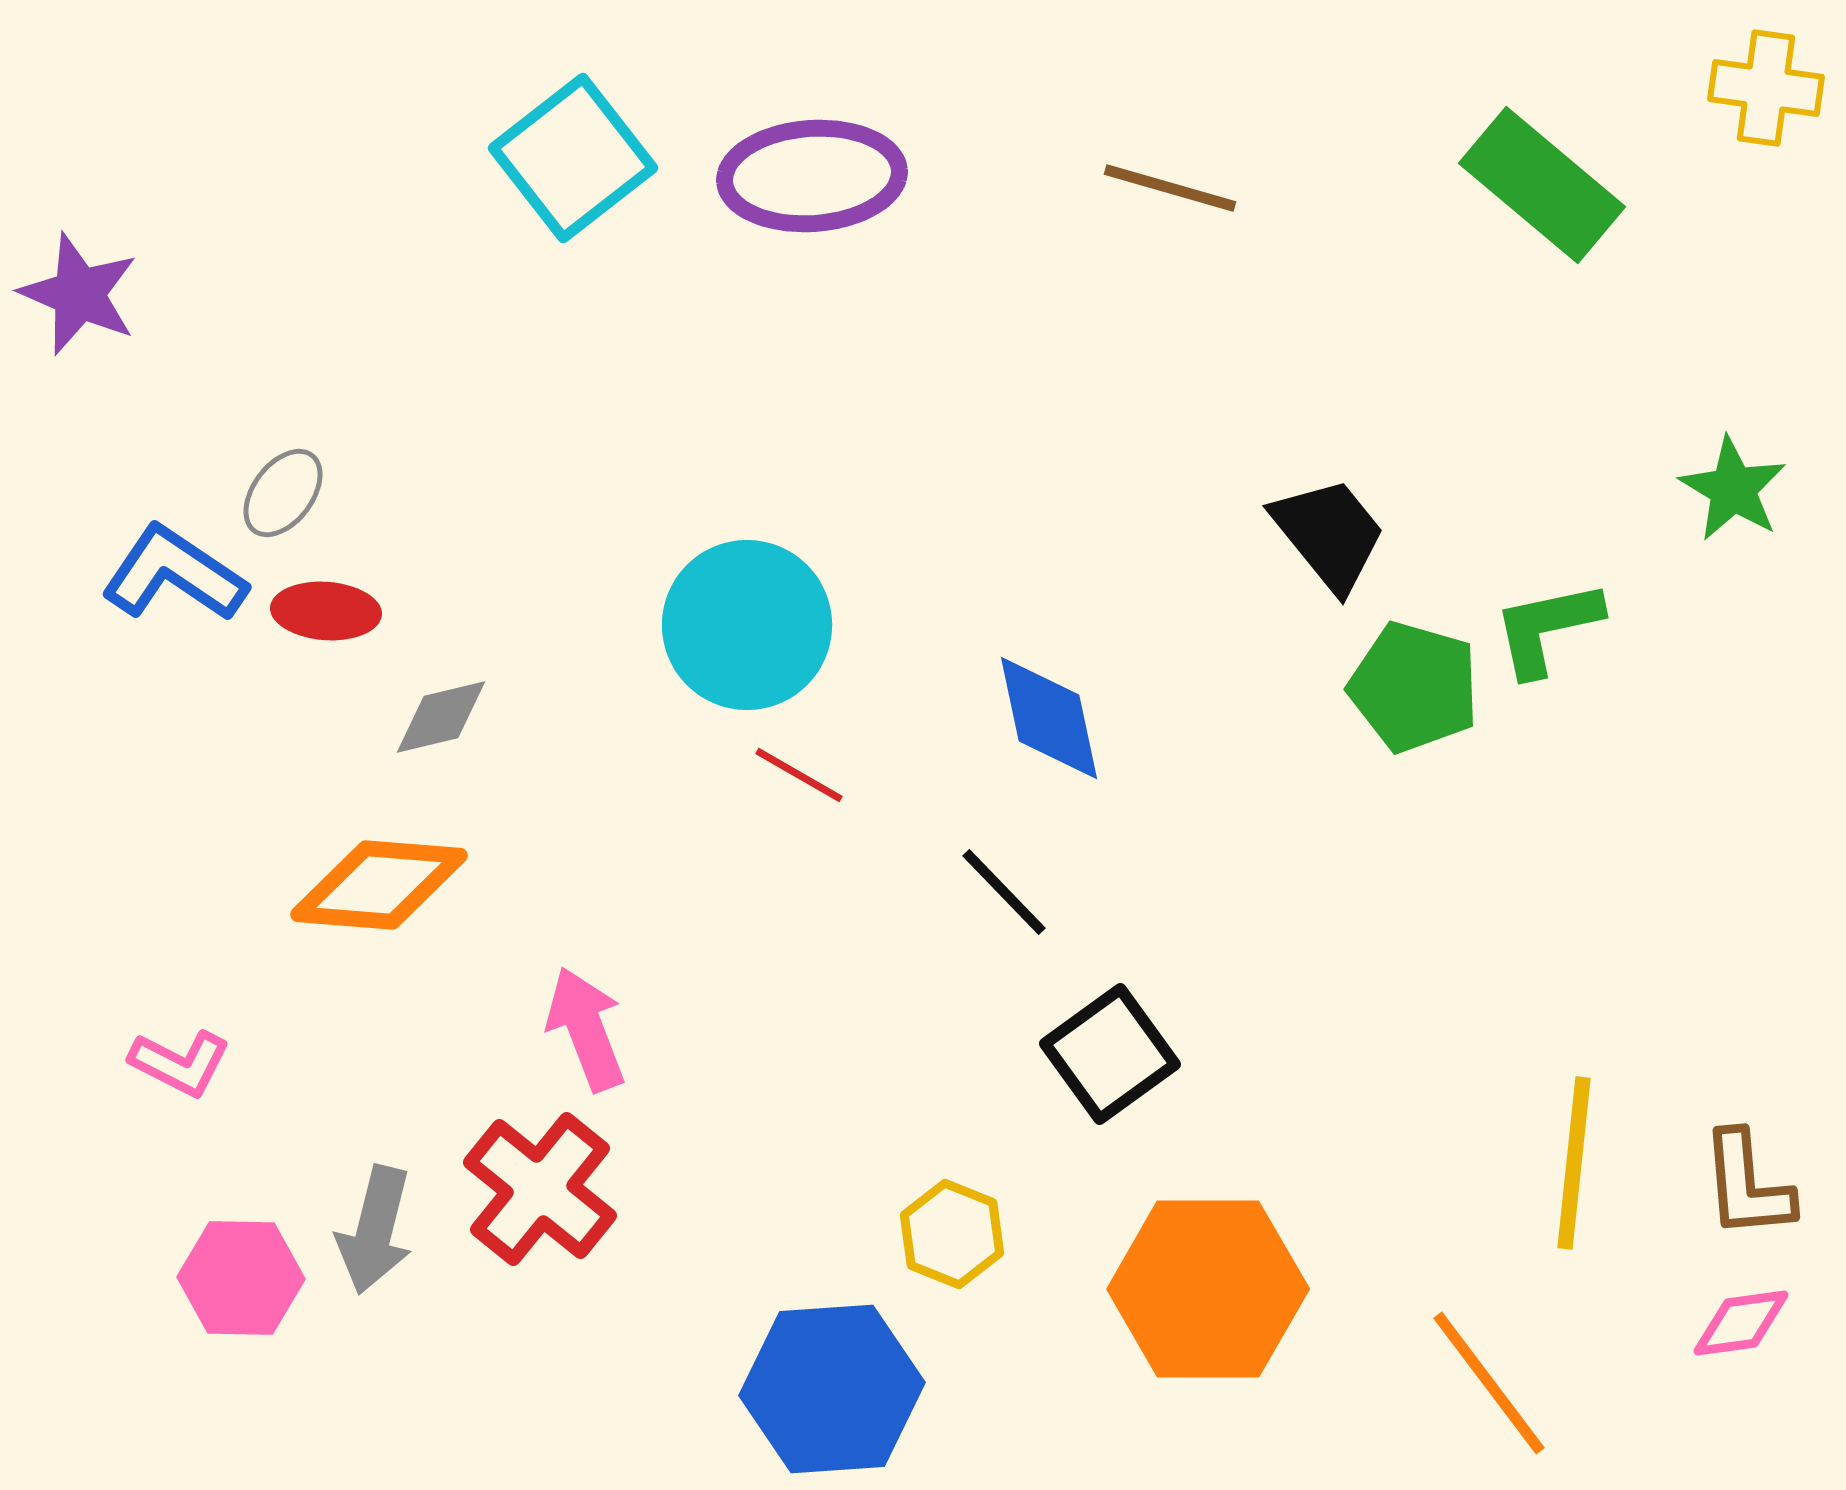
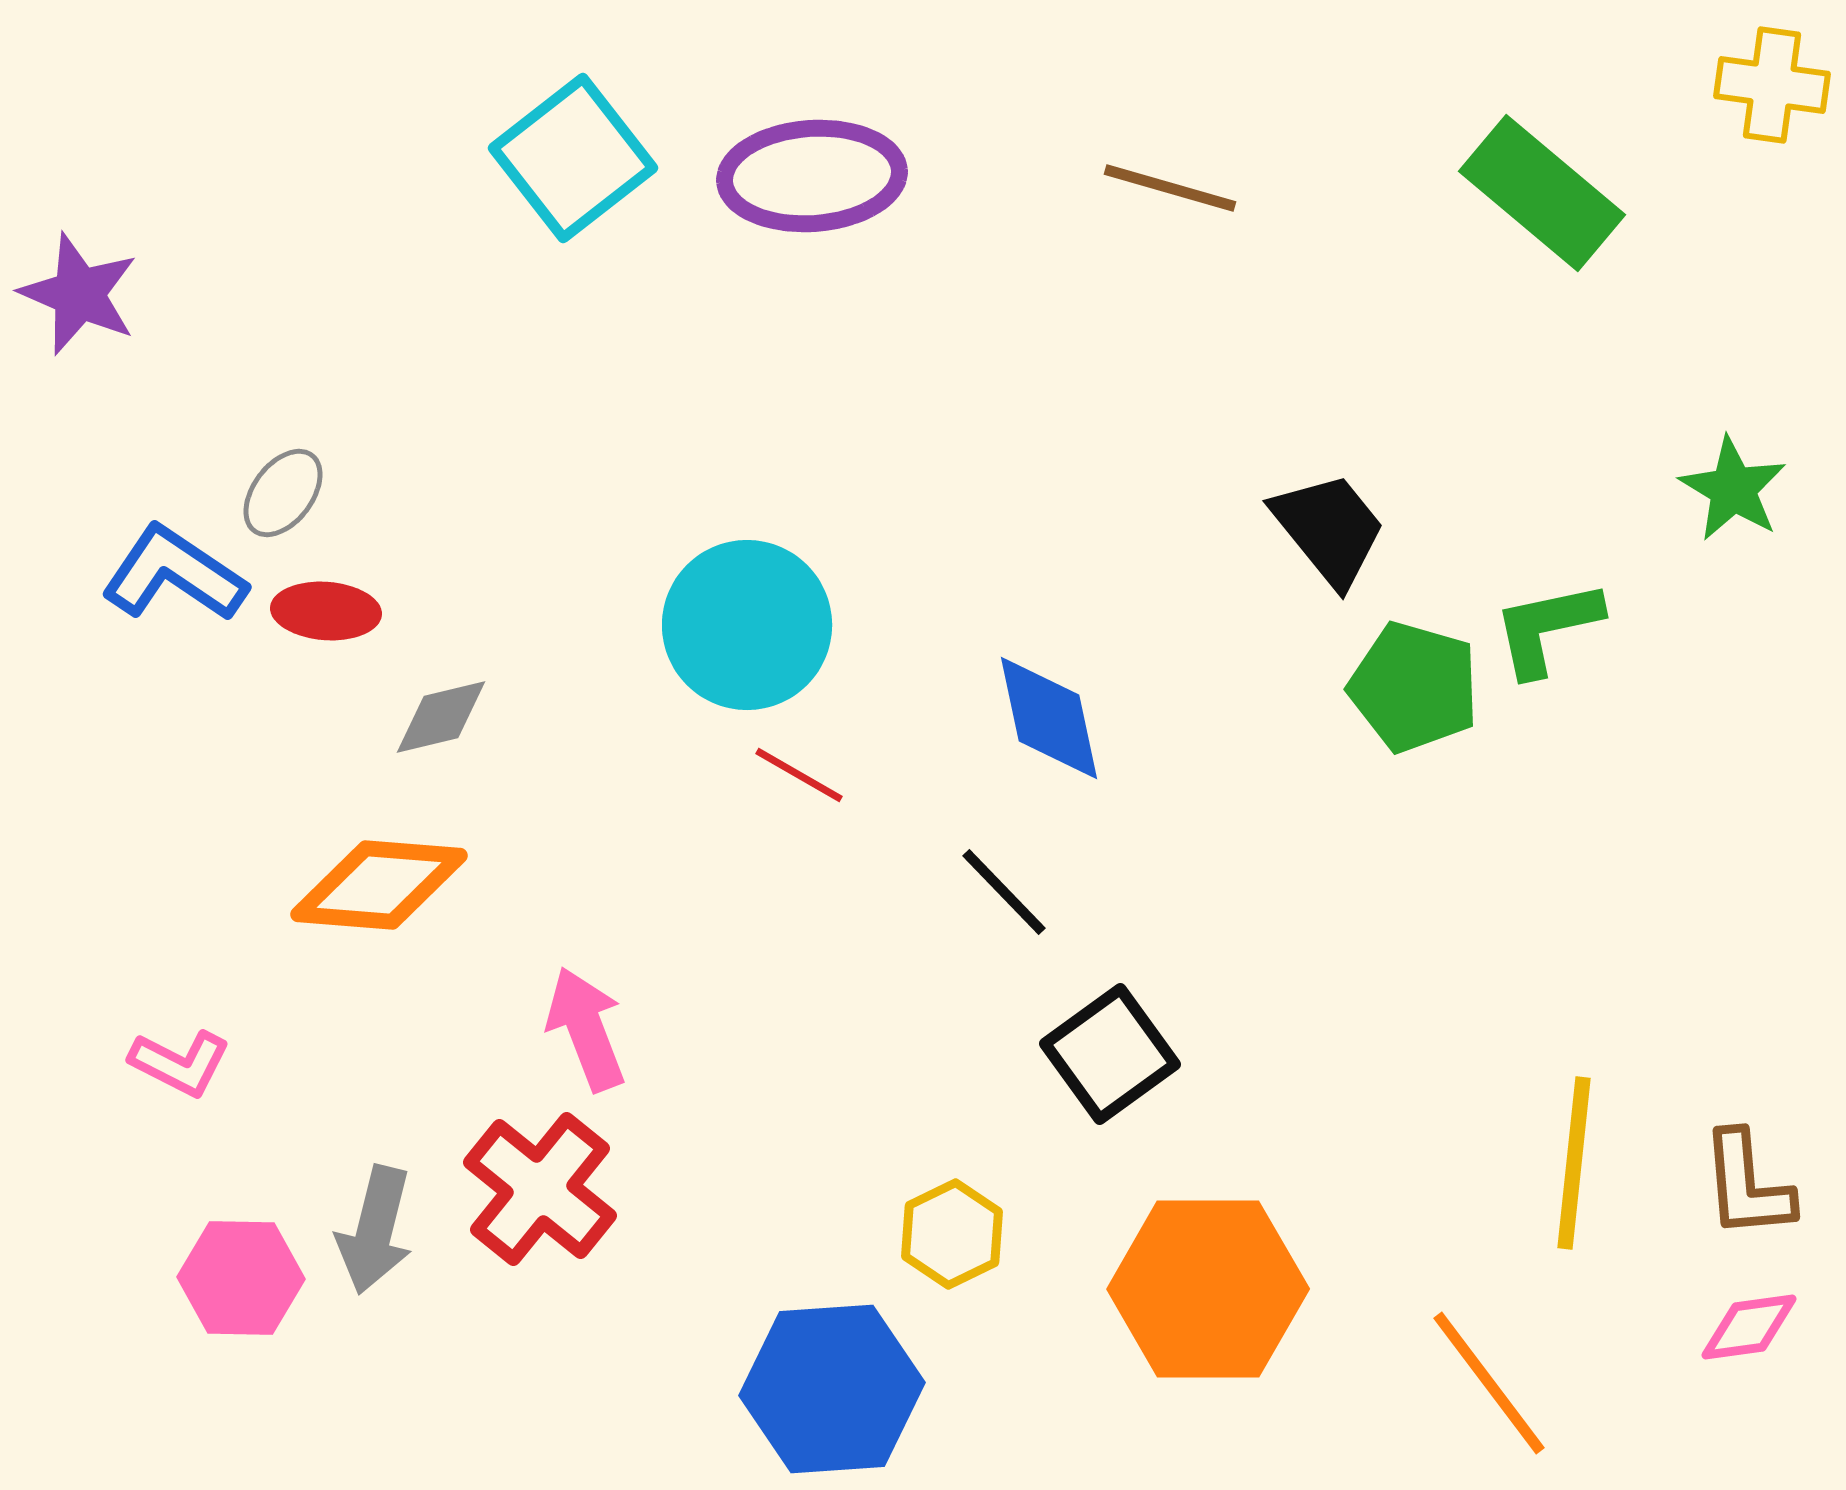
yellow cross: moved 6 px right, 3 px up
green rectangle: moved 8 px down
black trapezoid: moved 5 px up
yellow hexagon: rotated 12 degrees clockwise
pink diamond: moved 8 px right, 4 px down
